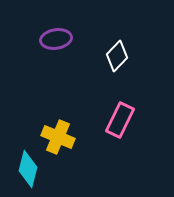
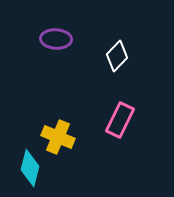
purple ellipse: rotated 12 degrees clockwise
cyan diamond: moved 2 px right, 1 px up
